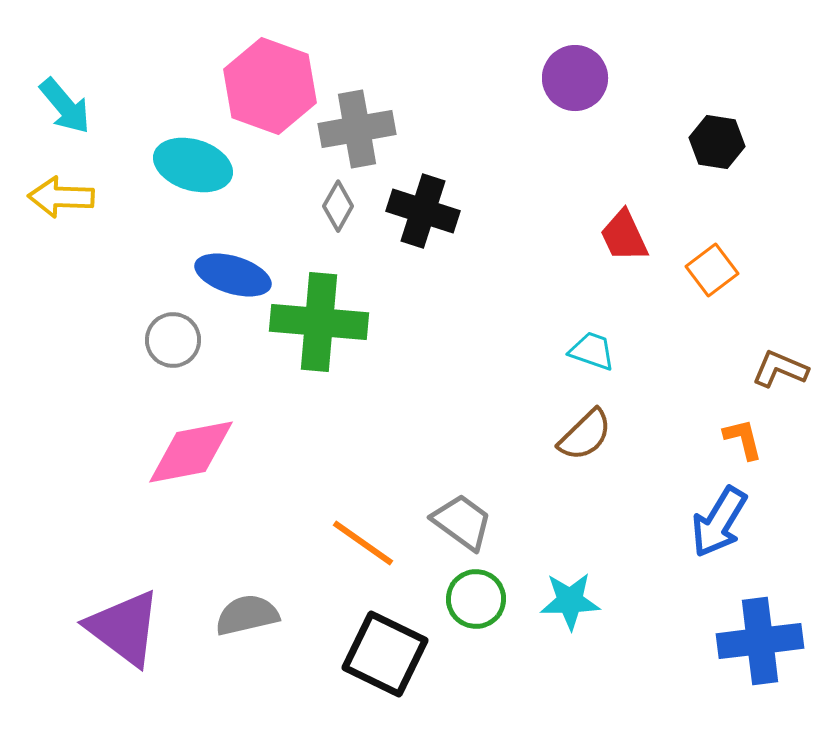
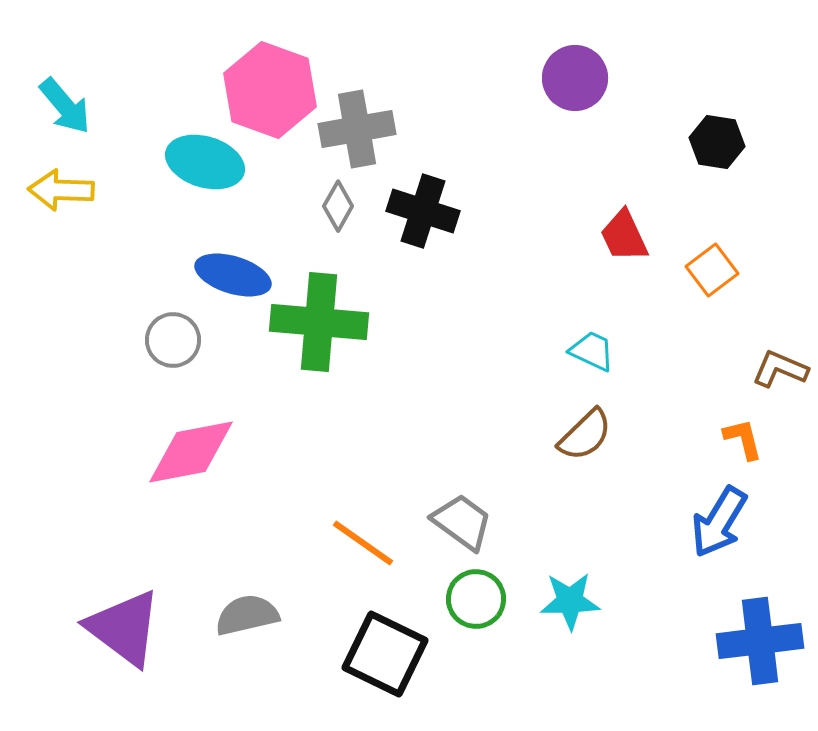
pink hexagon: moved 4 px down
cyan ellipse: moved 12 px right, 3 px up
yellow arrow: moved 7 px up
cyan trapezoid: rotated 6 degrees clockwise
